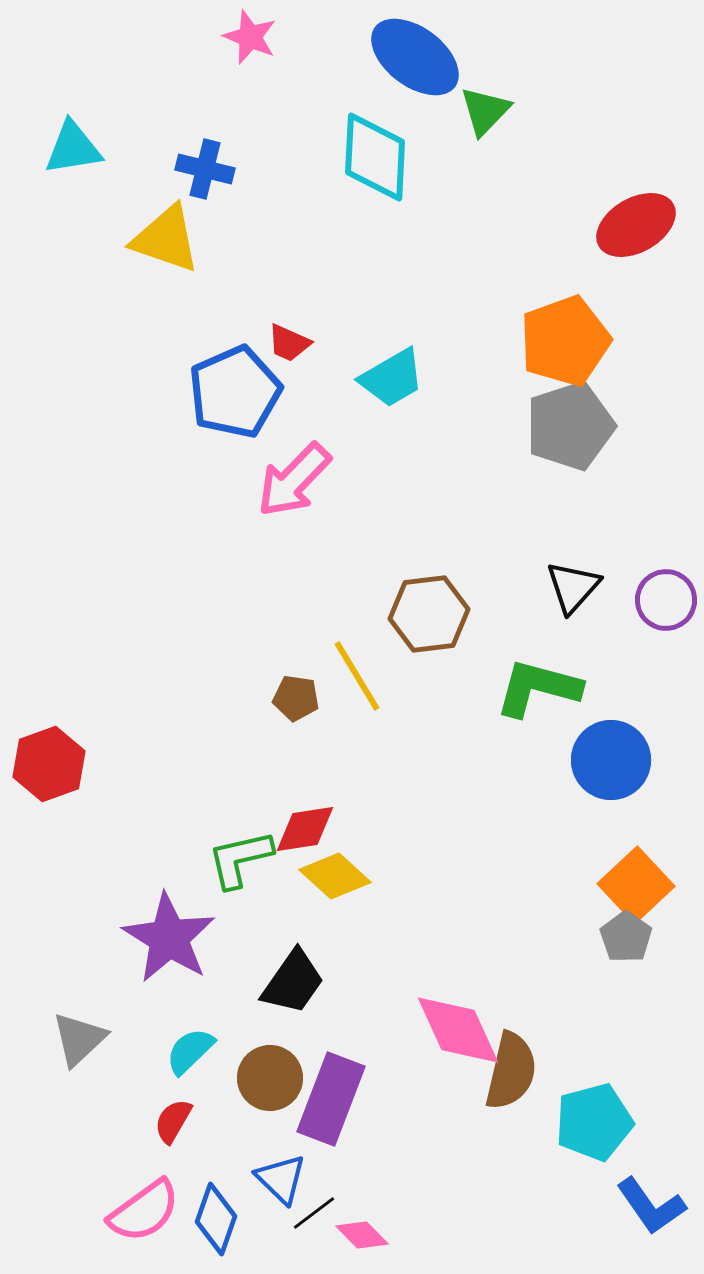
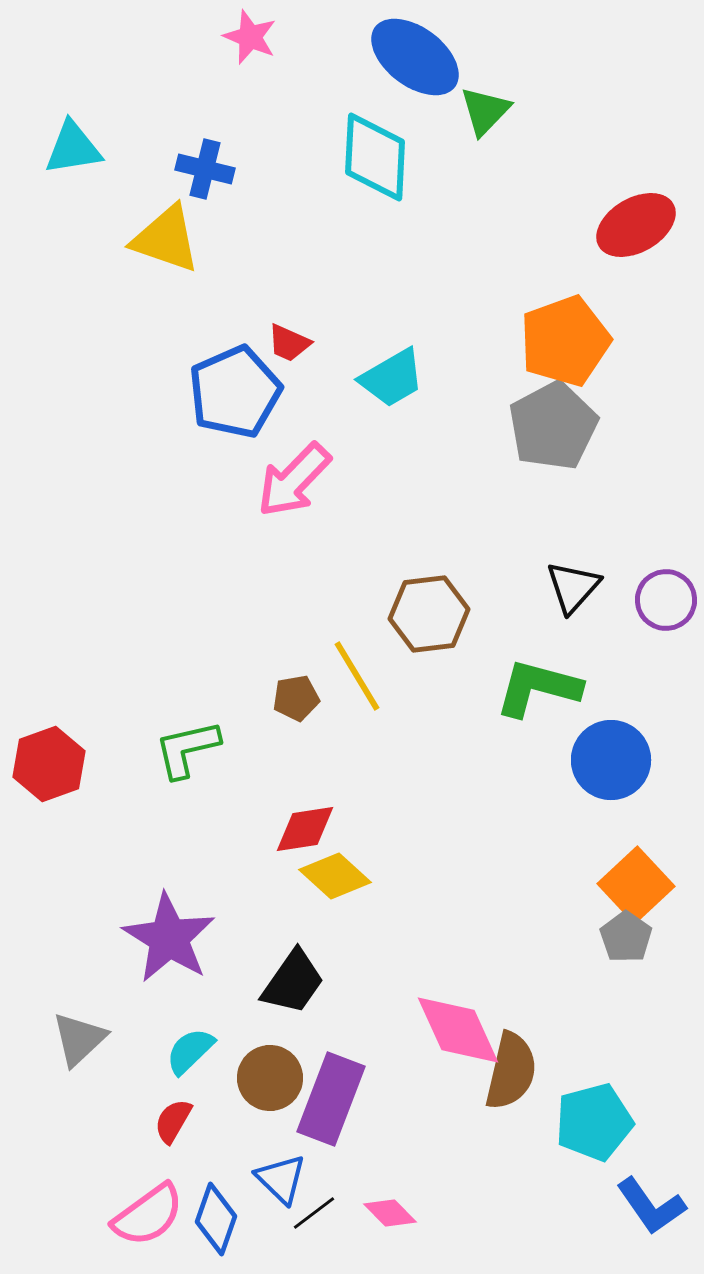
gray pentagon at (570, 426): moved 17 px left; rotated 10 degrees counterclockwise
brown pentagon at (296, 698): rotated 18 degrees counterclockwise
green L-shape at (240, 859): moved 53 px left, 110 px up
pink semicircle at (144, 1211): moved 4 px right, 4 px down
pink diamond at (362, 1235): moved 28 px right, 22 px up
